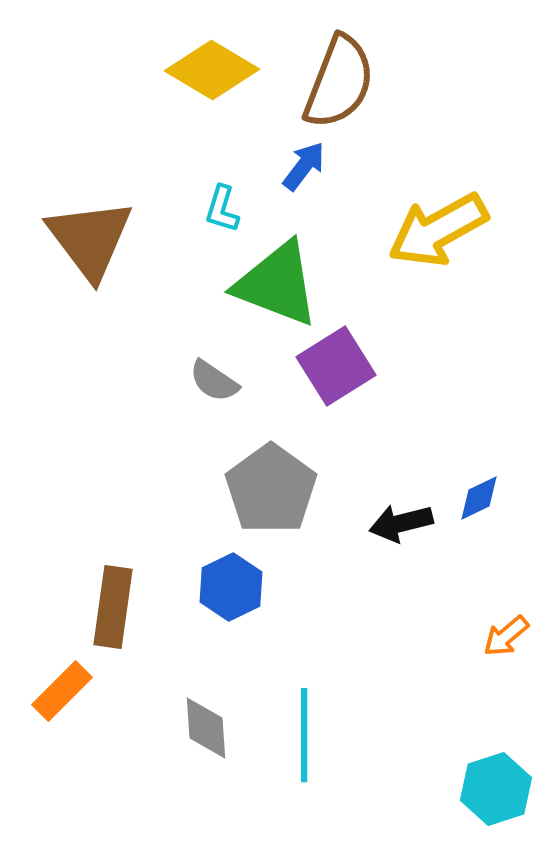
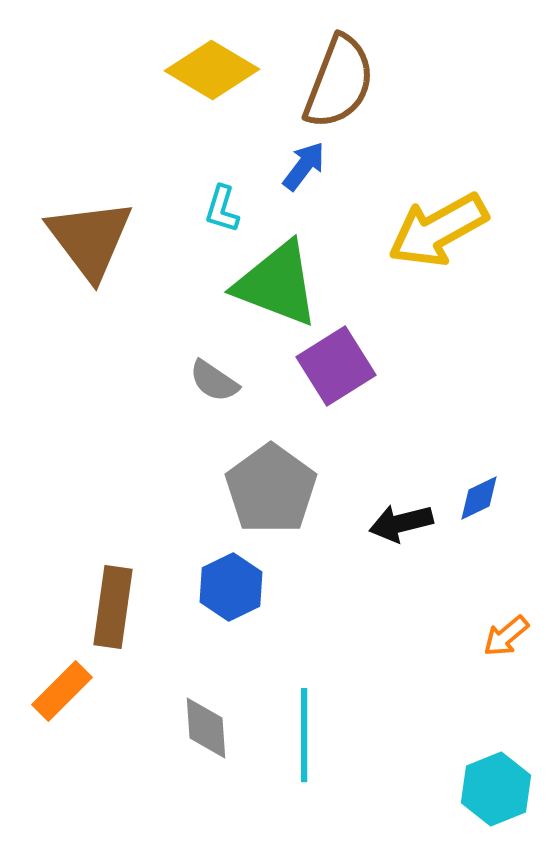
cyan hexagon: rotated 4 degrees counterclockwise
